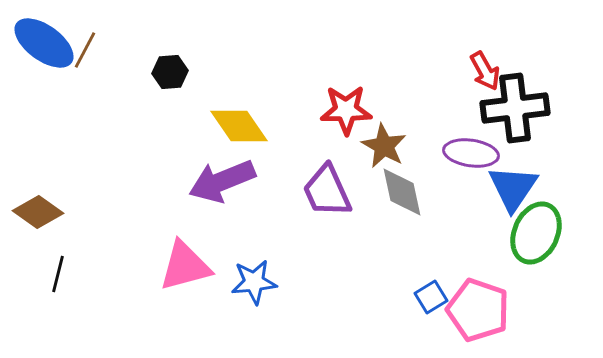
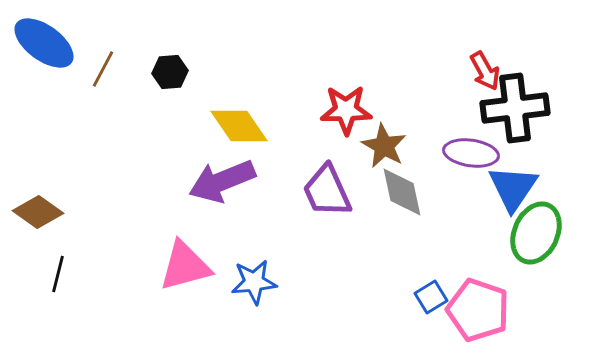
brown line: moved 18 px right, 19 px down
